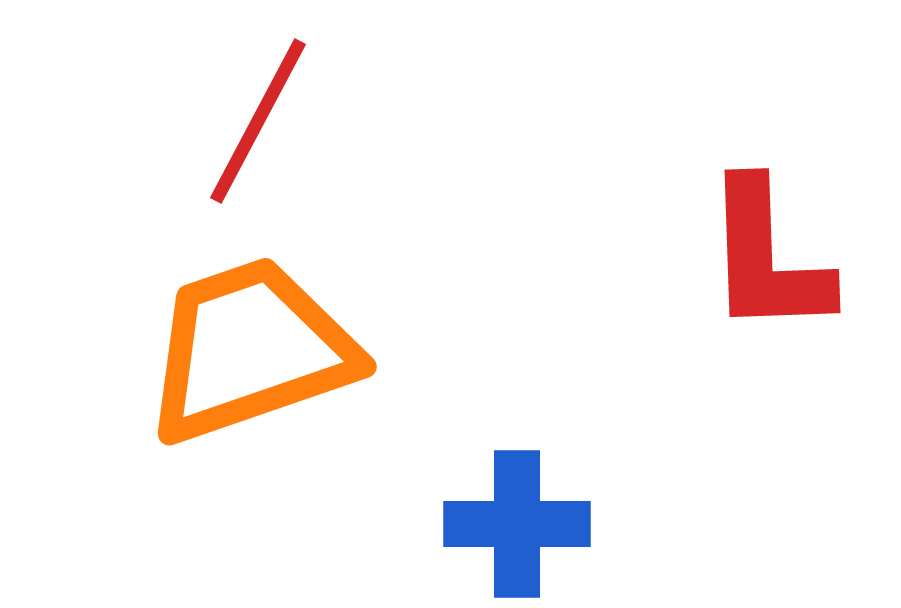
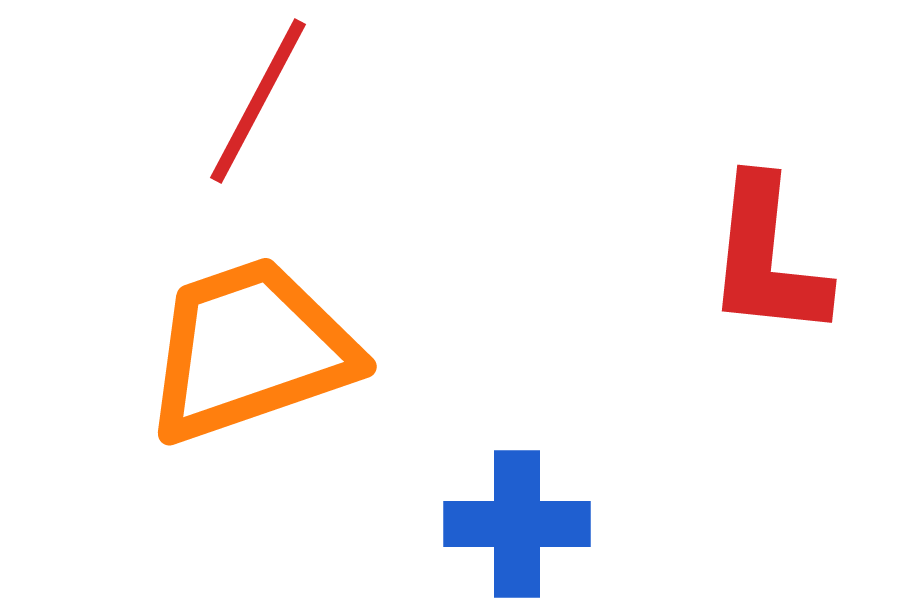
red line: moved 20 px up
red L-shape: rotated 8 degrees clockwise
